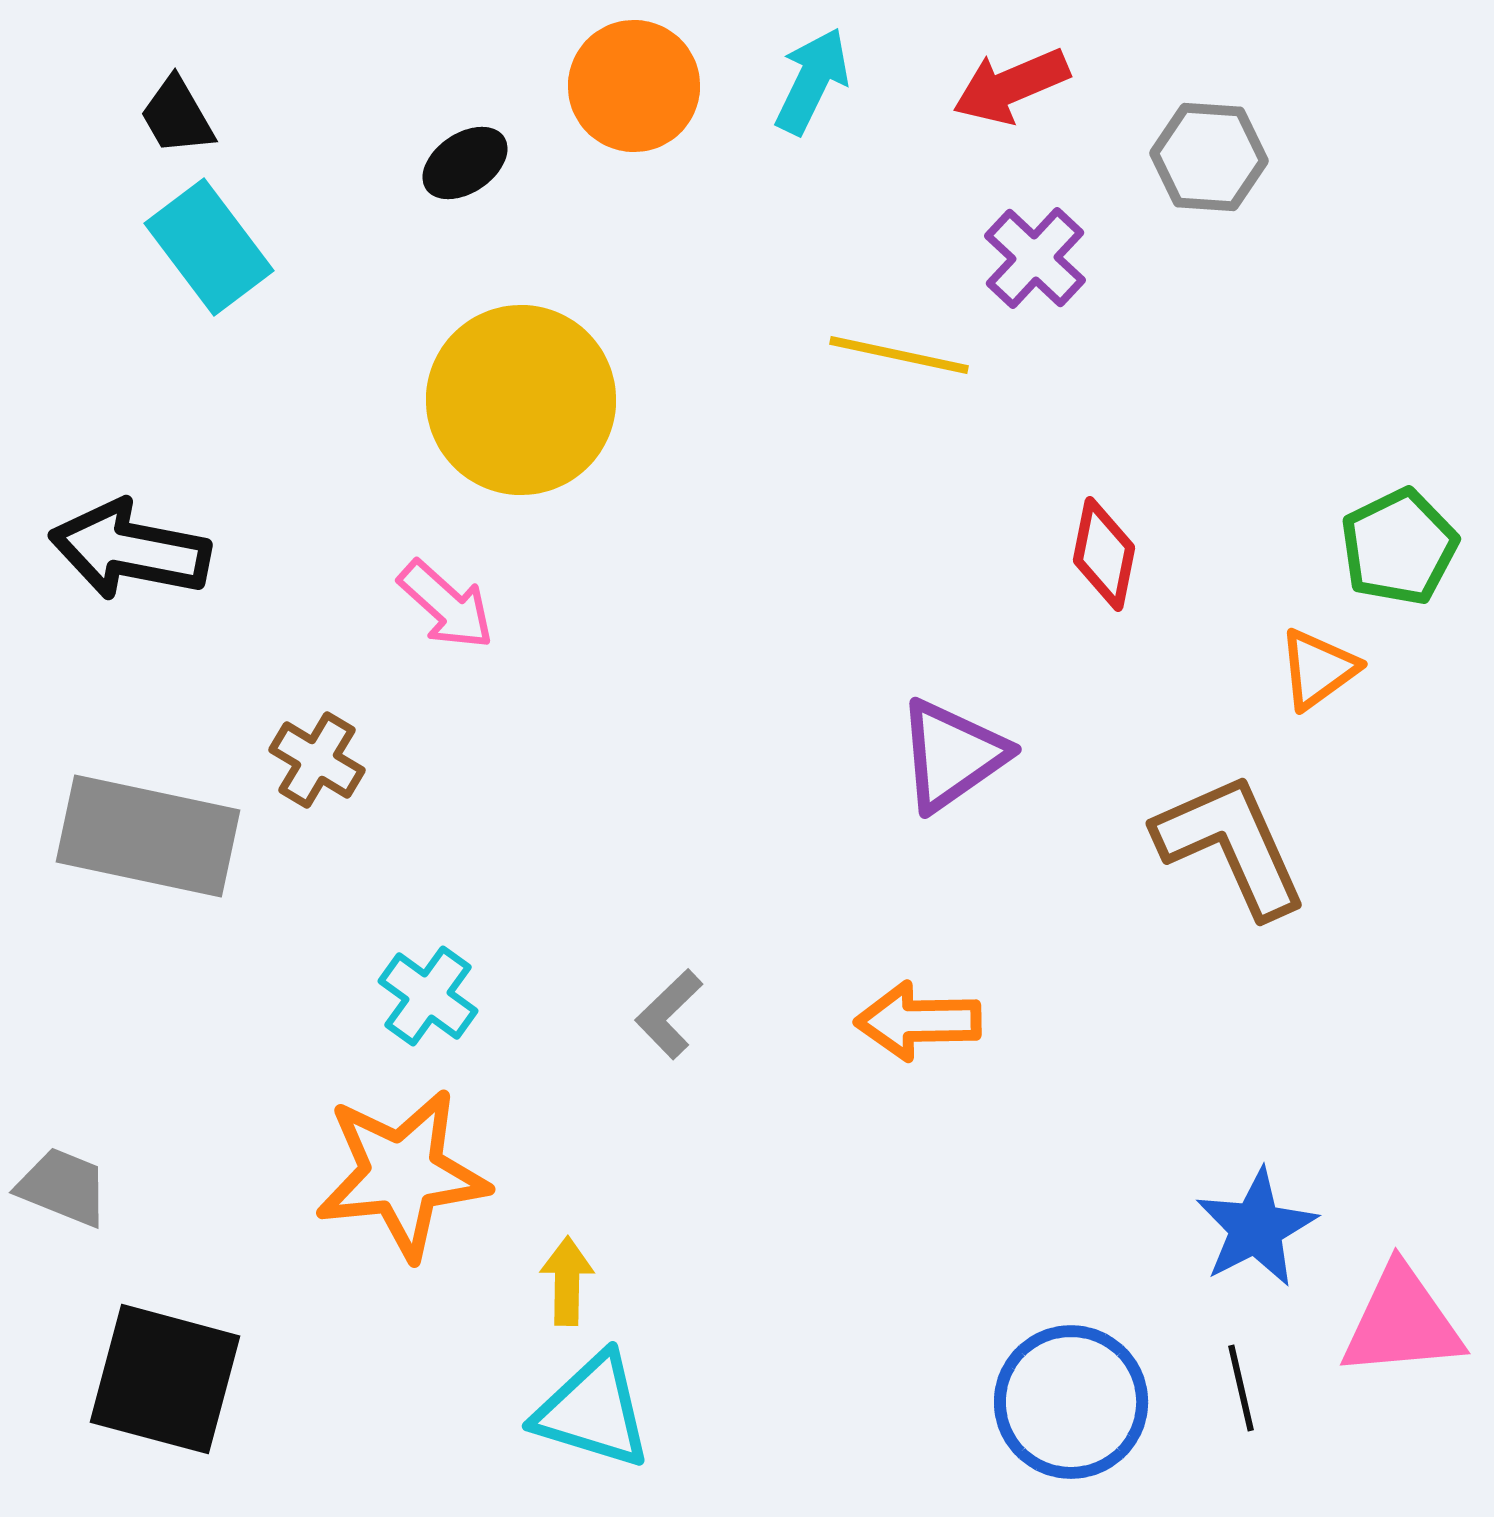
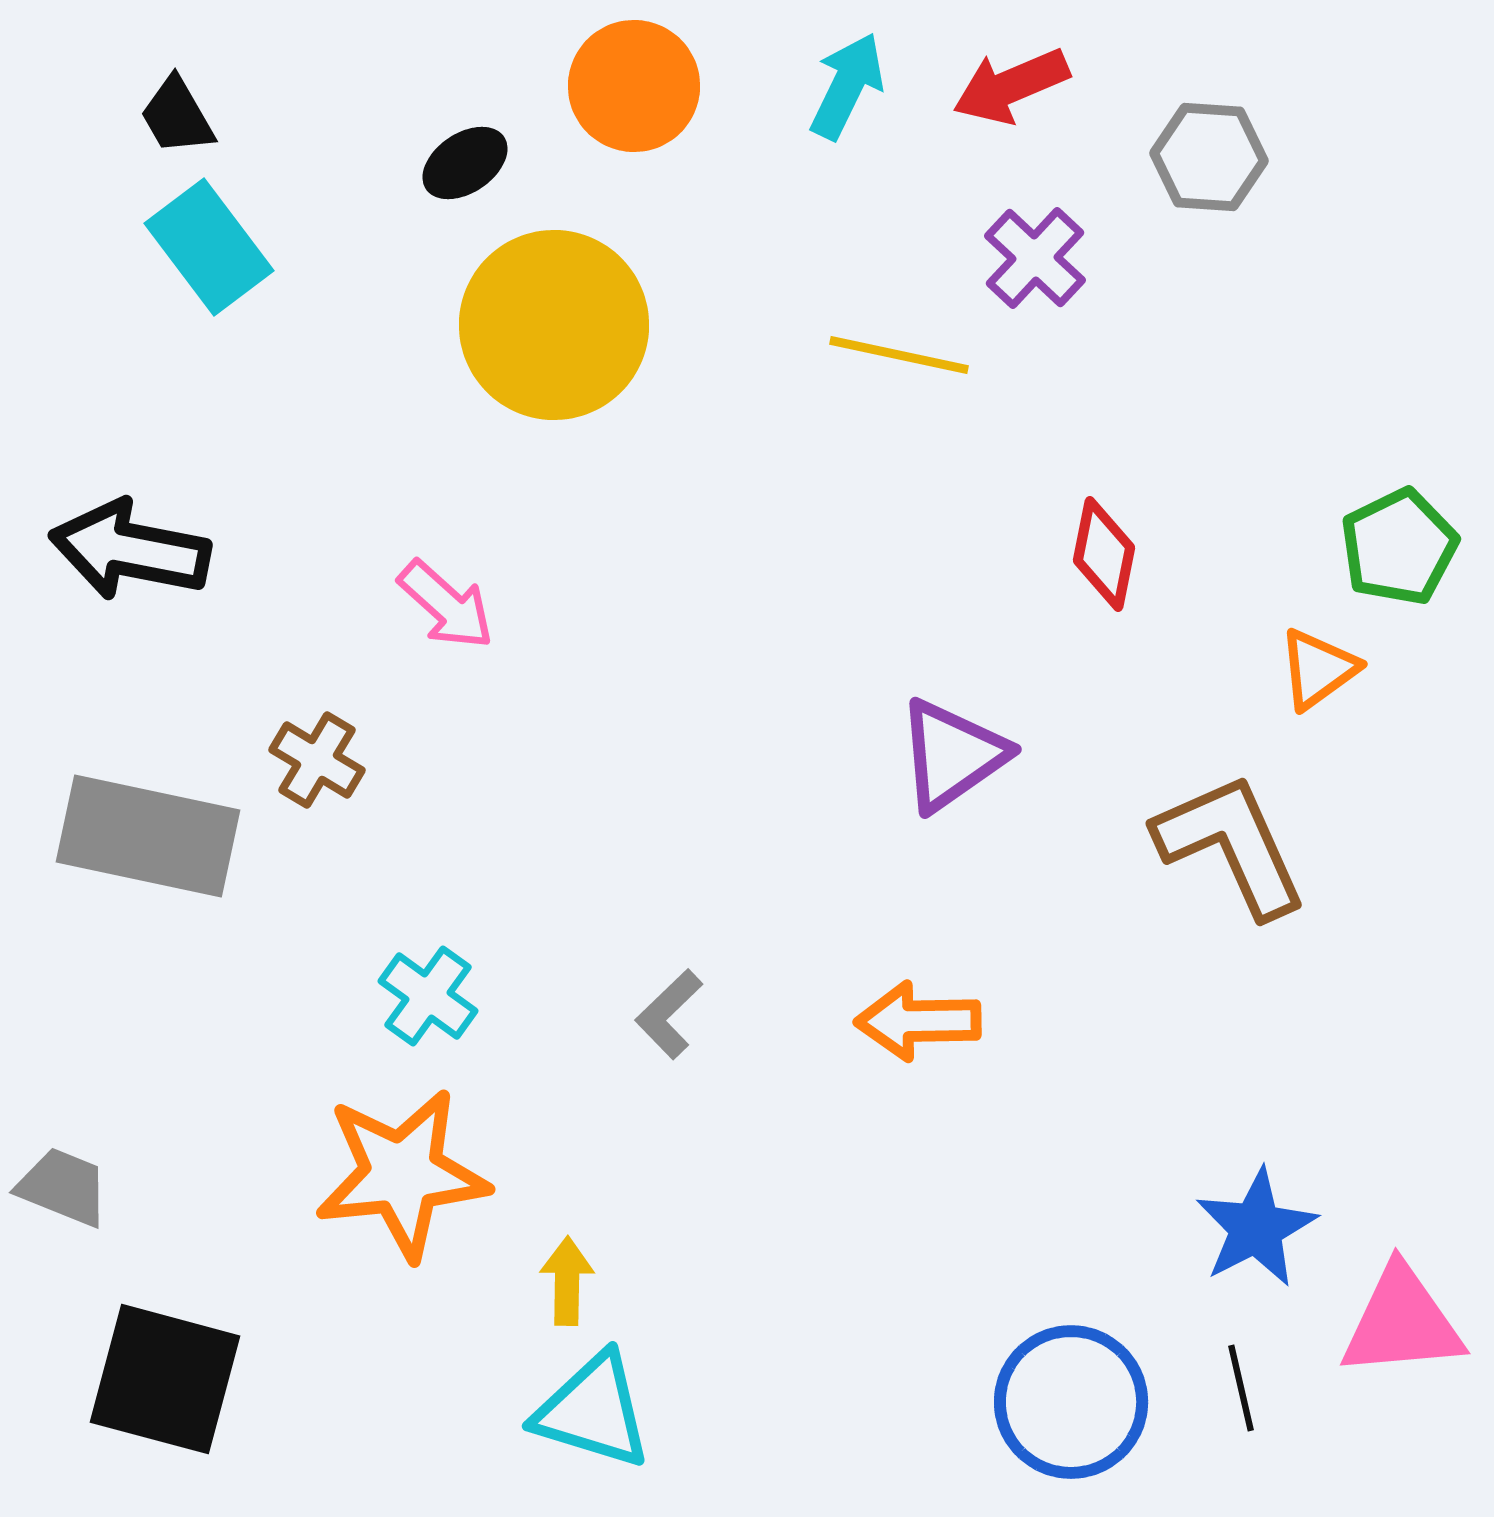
cyan arrow: moved 35 px right, 5 px down
yellow circle: moved 33 px right, 75 px up
